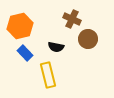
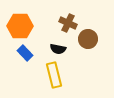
brown cross: moved 4 px left, 4 px down
orange hexagon: rotated 15 degrees clockwise
black semicircle: moved 2 px right, 2 px down
yellow rectangle: moved 6 px right
